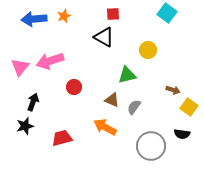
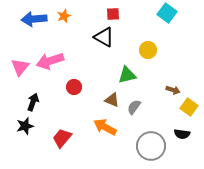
red trapezoid: rotated 35 degrees counterclockwise
